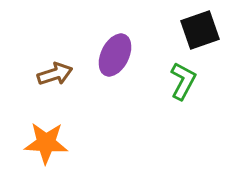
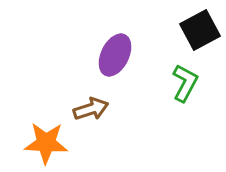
black square: rotated 9 degrees counterclockwise
brown arrow: moved 36 px right, 35 px down
green L-shape: moved 2 px right, 2 px down
